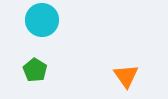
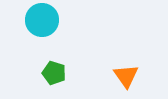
green pentagon: moved 19 px right, 3 px down; rotated 15 degrees counterclockwise
